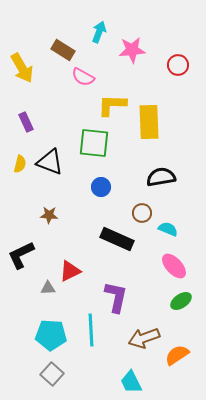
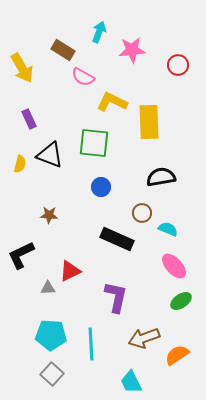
yellow L-shape: moved 3 px up; rotated 24 degrees clockwise
purple rectangle: moved 3 px right, 3 px up
black triangle: moved 7 px up
cyan line: moved 14 px down
